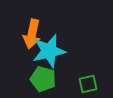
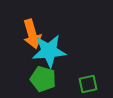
orange arrow: rotated 28 degrees counterclockwise
cyan star: rotated 8 degrees clockwise
